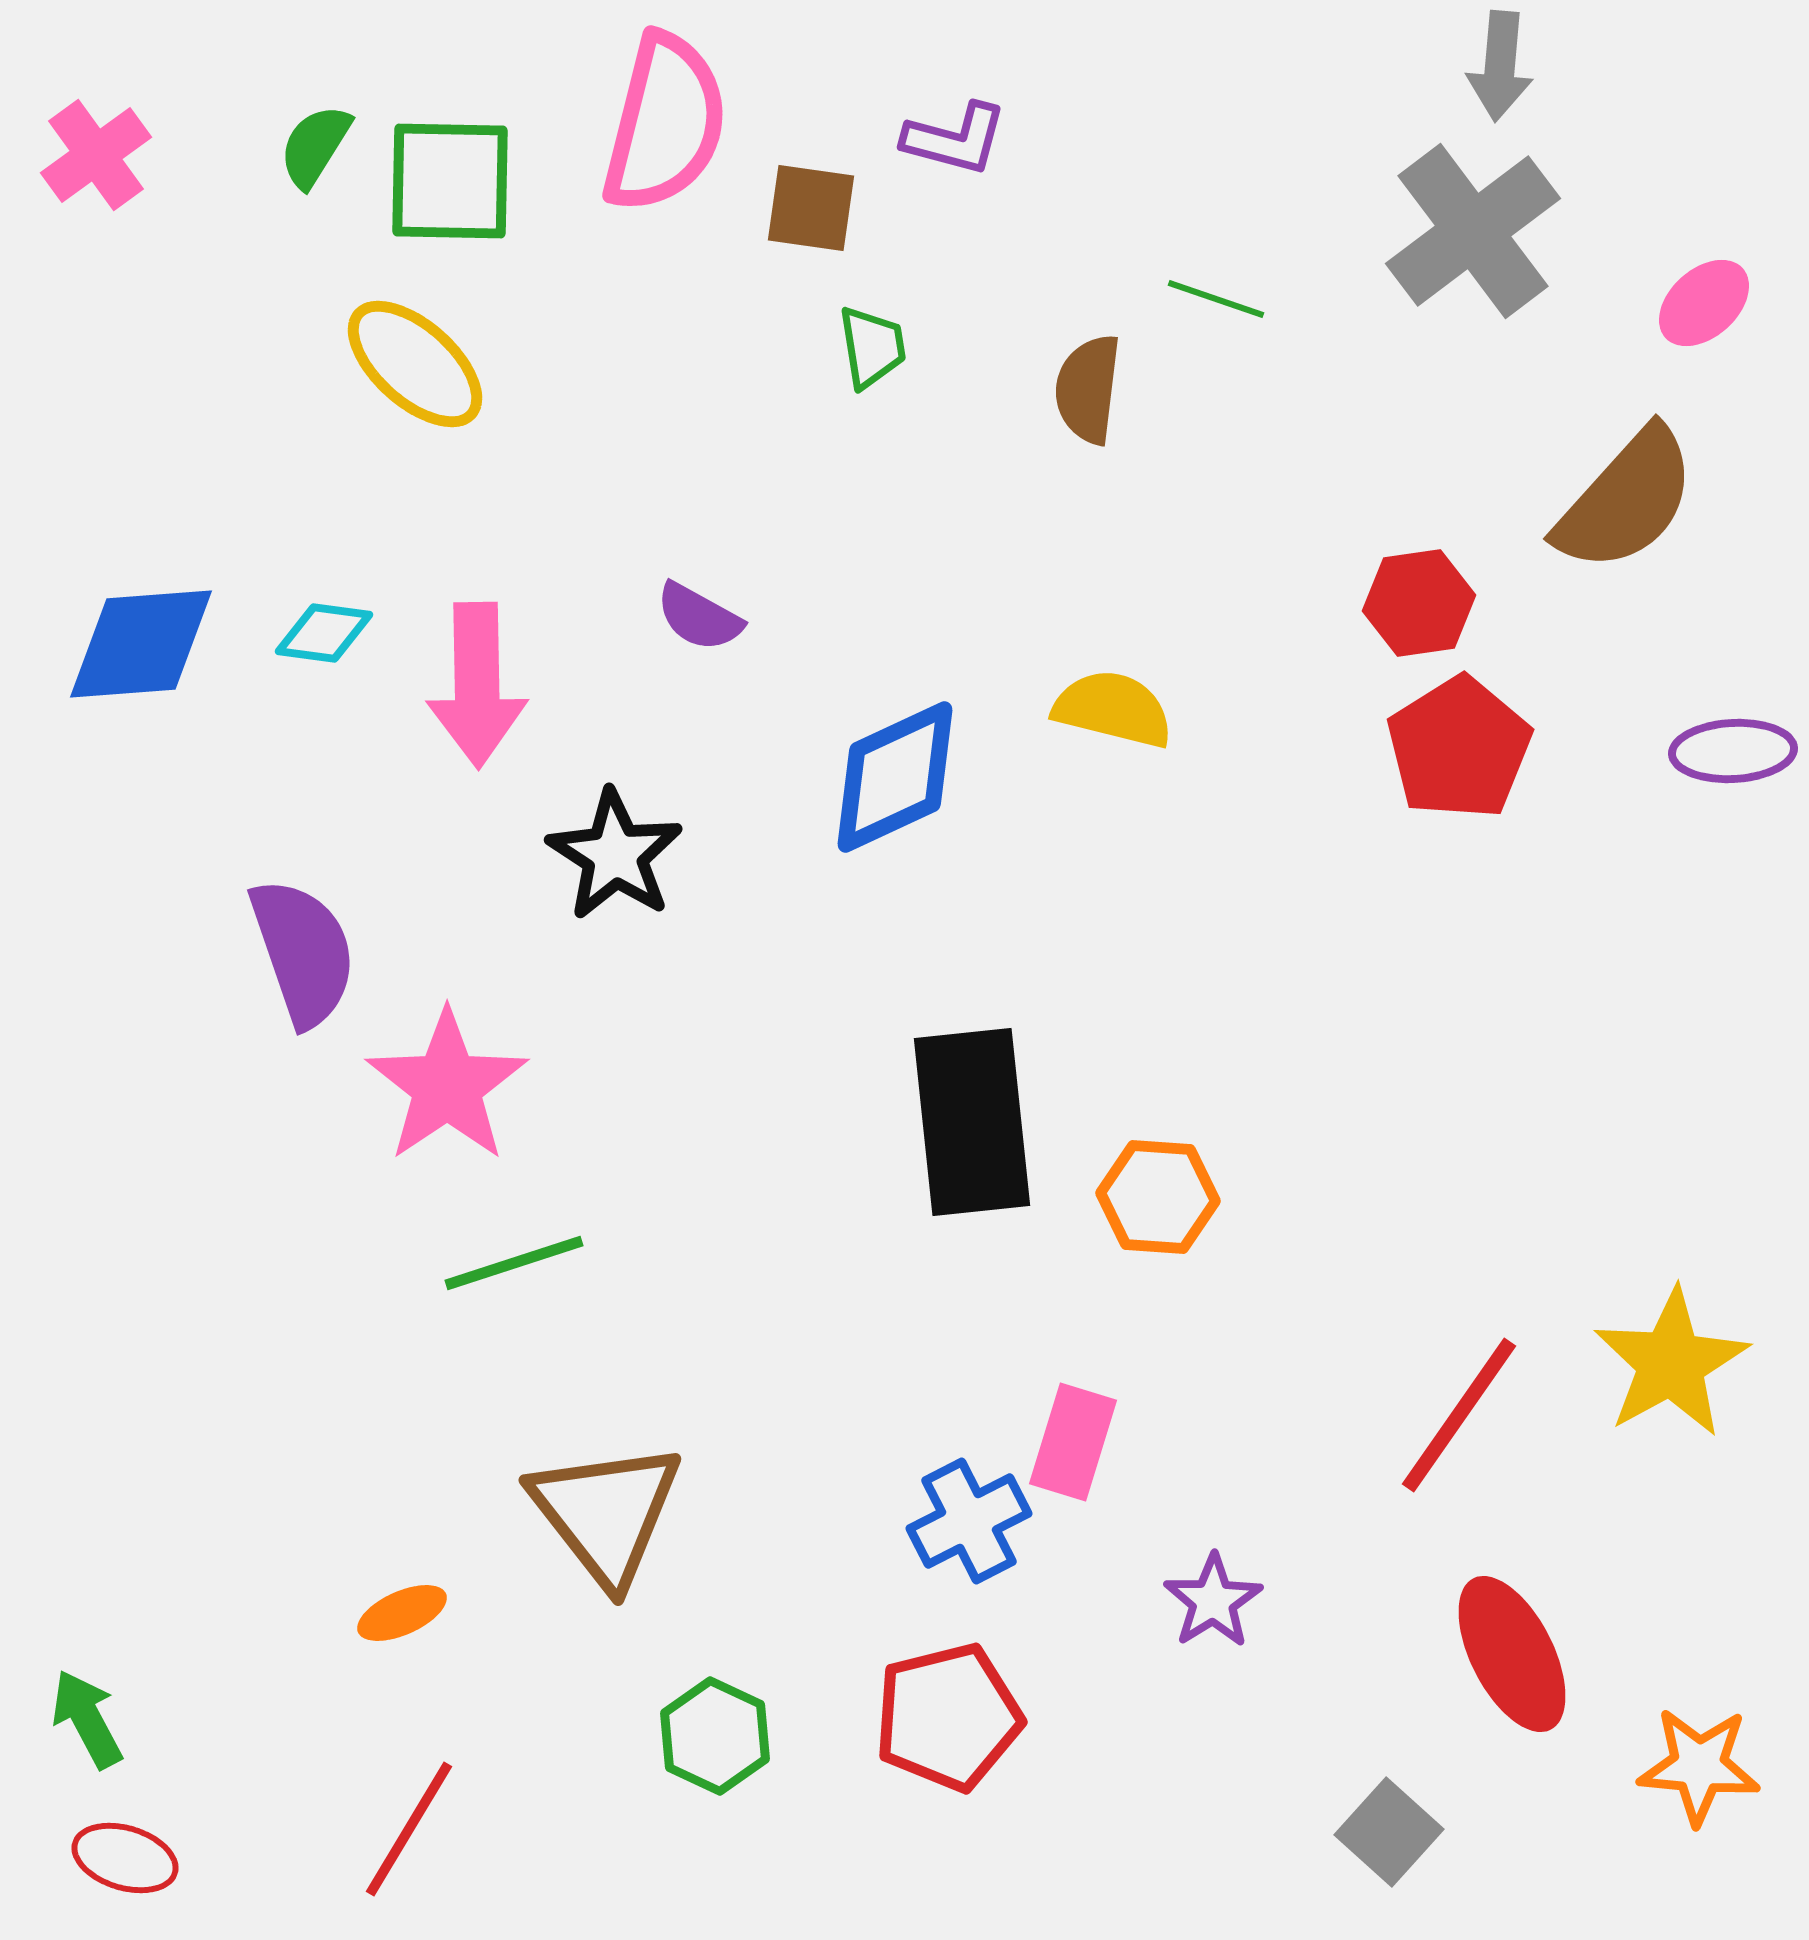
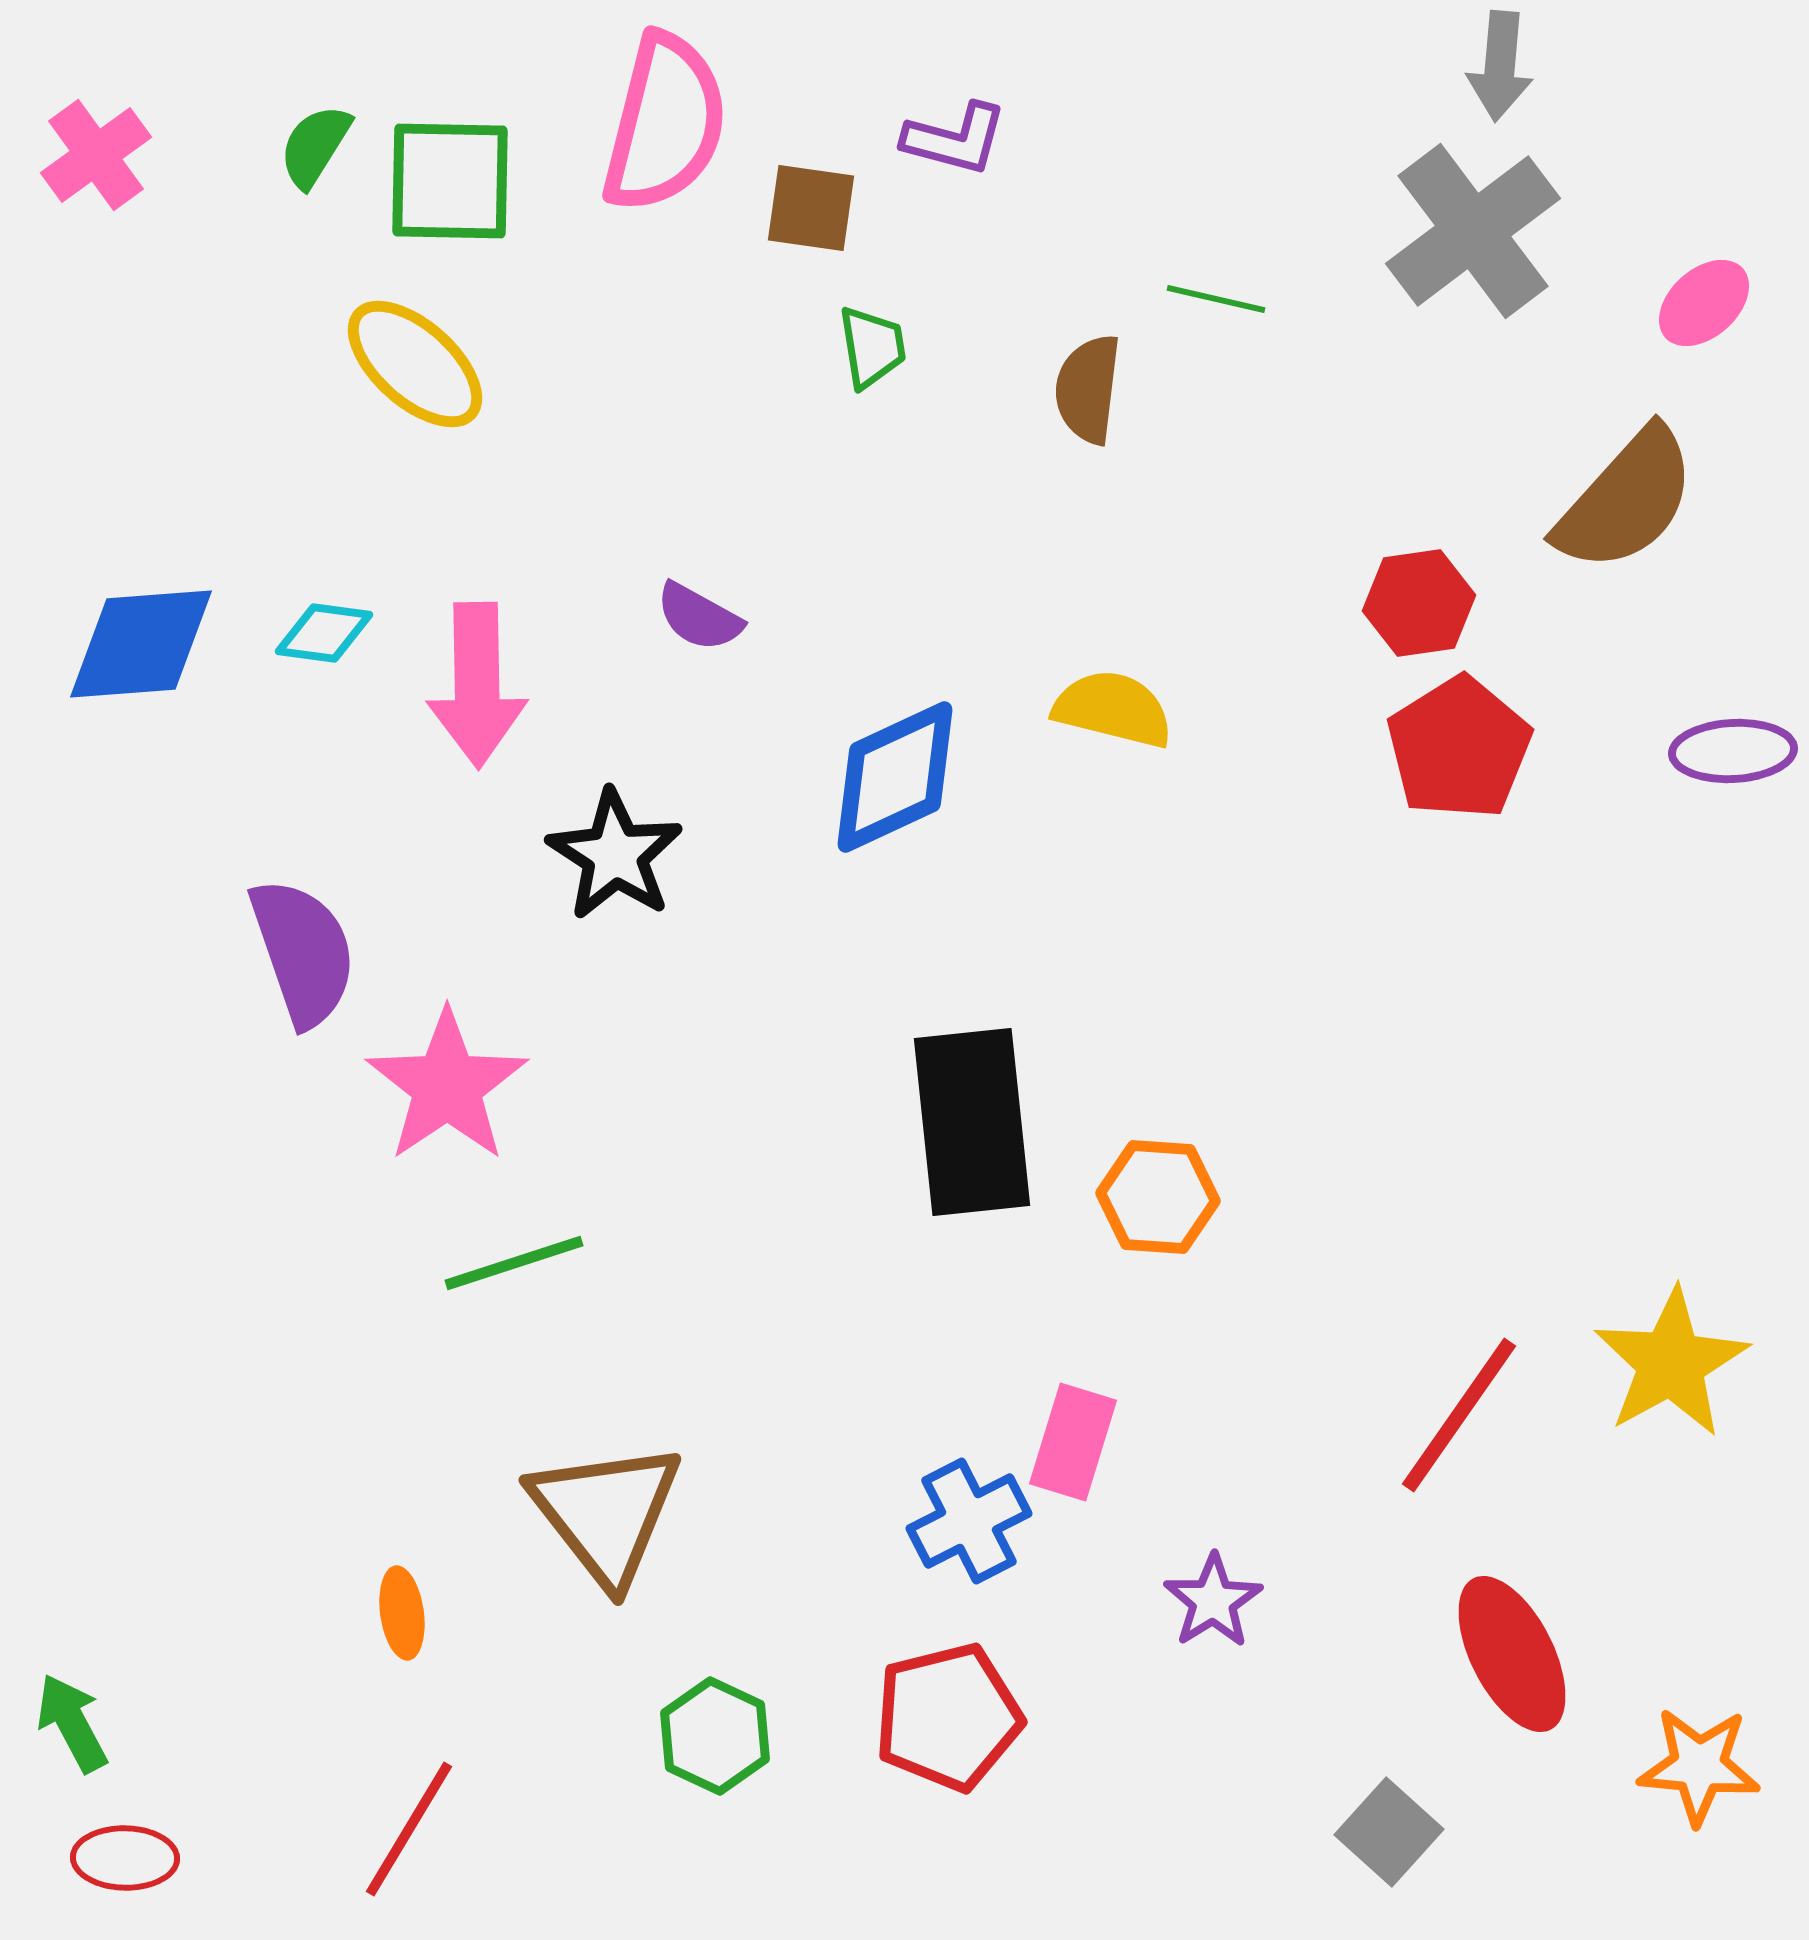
green line at (1216, 299): rotated 6 degrees counterclockwise
orange ellipse at (402, 1613): rotated 74 degrees counterclockwise
green arrow at (87, 1719): moved 15 px left, 4 px down
red ellipse at (125, 1858): rotated 16 degrees counterclockwise
